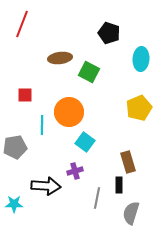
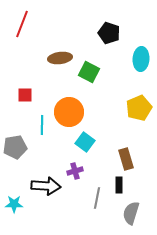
brown rectangle: moved 2 px left, 3 px up
